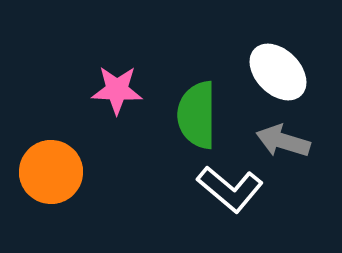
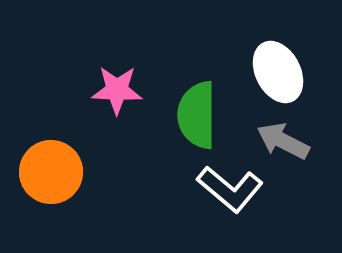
white ellipse: rotated 18 degrees clockwise
gray arrow: rotated 10 degrees clockwise
